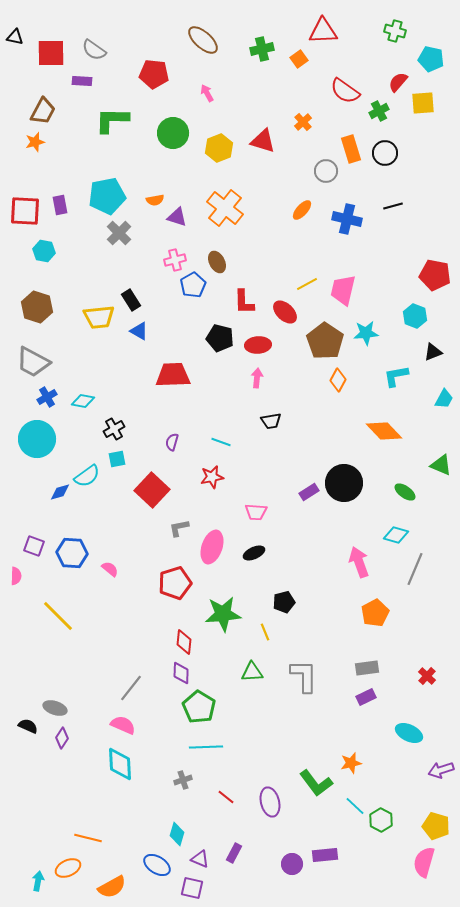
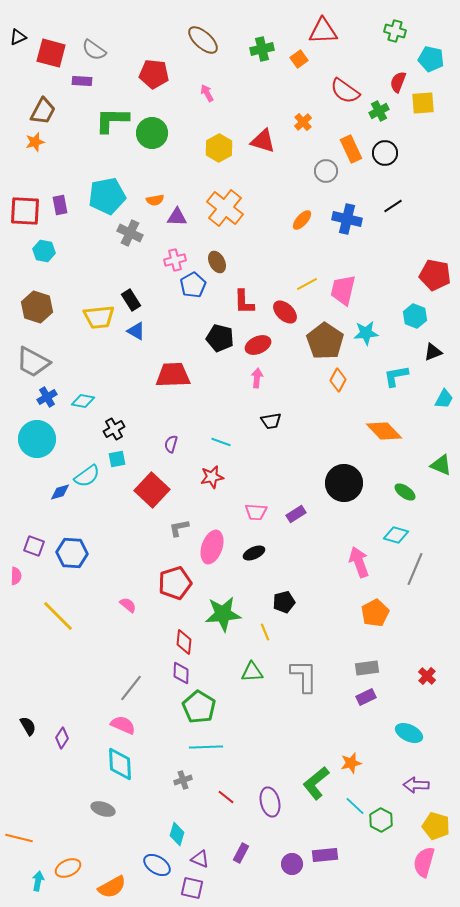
black triangle at (15, 37): moved 3 px right; rotated 36 degrees counterclockwise
red square at (51, 53): rotated 16 degrees clockwise
red semicircle at (398, 82): rotated 20 degrees counterclockwise
green circle at (173, 133): moved 21 px left
yellow hexagon at (219, 148): rotated 8 degrees counterclockwise
orange rectangle at (351, 149): rotated 8 degrees counterclockwise
black line at (393, 206): rotated 18 degrees counterclockwise
orange ellipse at (302, 210): moved 10 px down
purple triangle at (177, 217): rotated 15 degrees counterclockwise
gray cross at (119, 233): moved 11 px right; rotated 20 degrees counterclockwise
blue triangle at (139, 331): moved 3 px left
red ellipse at (258, 345): rotated 20 degrees counterclockwise
purple semicircle at (172, 442): moved 1 px left, 2 px down
purple rectangle at (309, 492): moved 13 px left, 22 px down
pink semicircle at (110, 569): moved 18 px right, 36 px down
gray ellipse at (55, 708): moved 48 px right, 101 px down
black semicircle at (28, 726): rotated 36 degrees clockwise
purple arrow at (441, 770): moved 25 px left, 15 px down; rotated 20 degrees clockwise
green L-shape at (316, 783): rotated 88 degrees clockwise
orange line at (88, 838): moved 69 px left
purple rectangle at (234, 853): moved 7 px right
